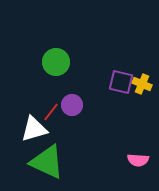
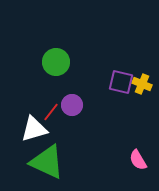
pink semicircle: rotated 55 degrees clockwise
